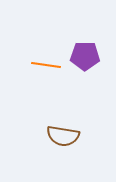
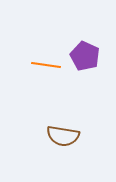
purple pentagon: rotated 24 degrees clockwise
